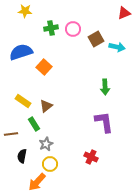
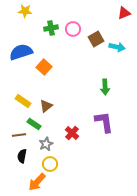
green rectangle: rotated 24 degrees counterclockwise
brown line: moved 8 px right, 1 px down
red cross: moved 19 px left, 24 px up; rotated 16 degrees clockwise
